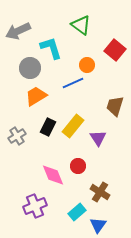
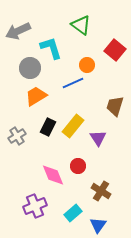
brown cross: moved 1 px right, 1 px up
cyan rectangle: moved 4 px left, 1 px down
